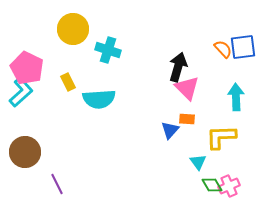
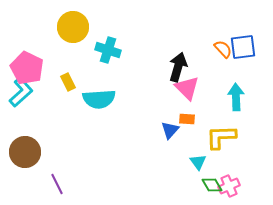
yellow circle: moved 2 px up
